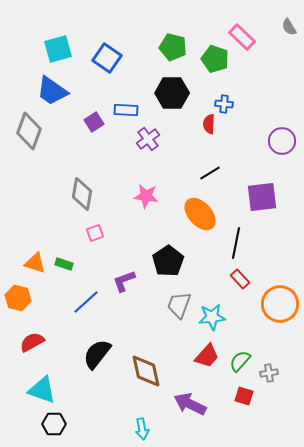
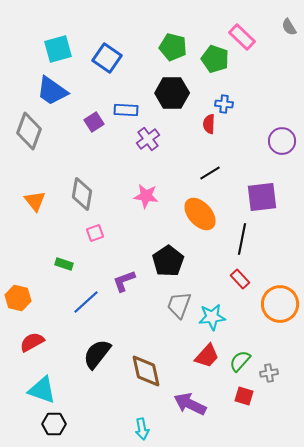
black line at (236, 243): moved 6 px right, 4 px up
orange triangle at (35, 263): moved 62 px up; rotated 35 degrees clockwise
